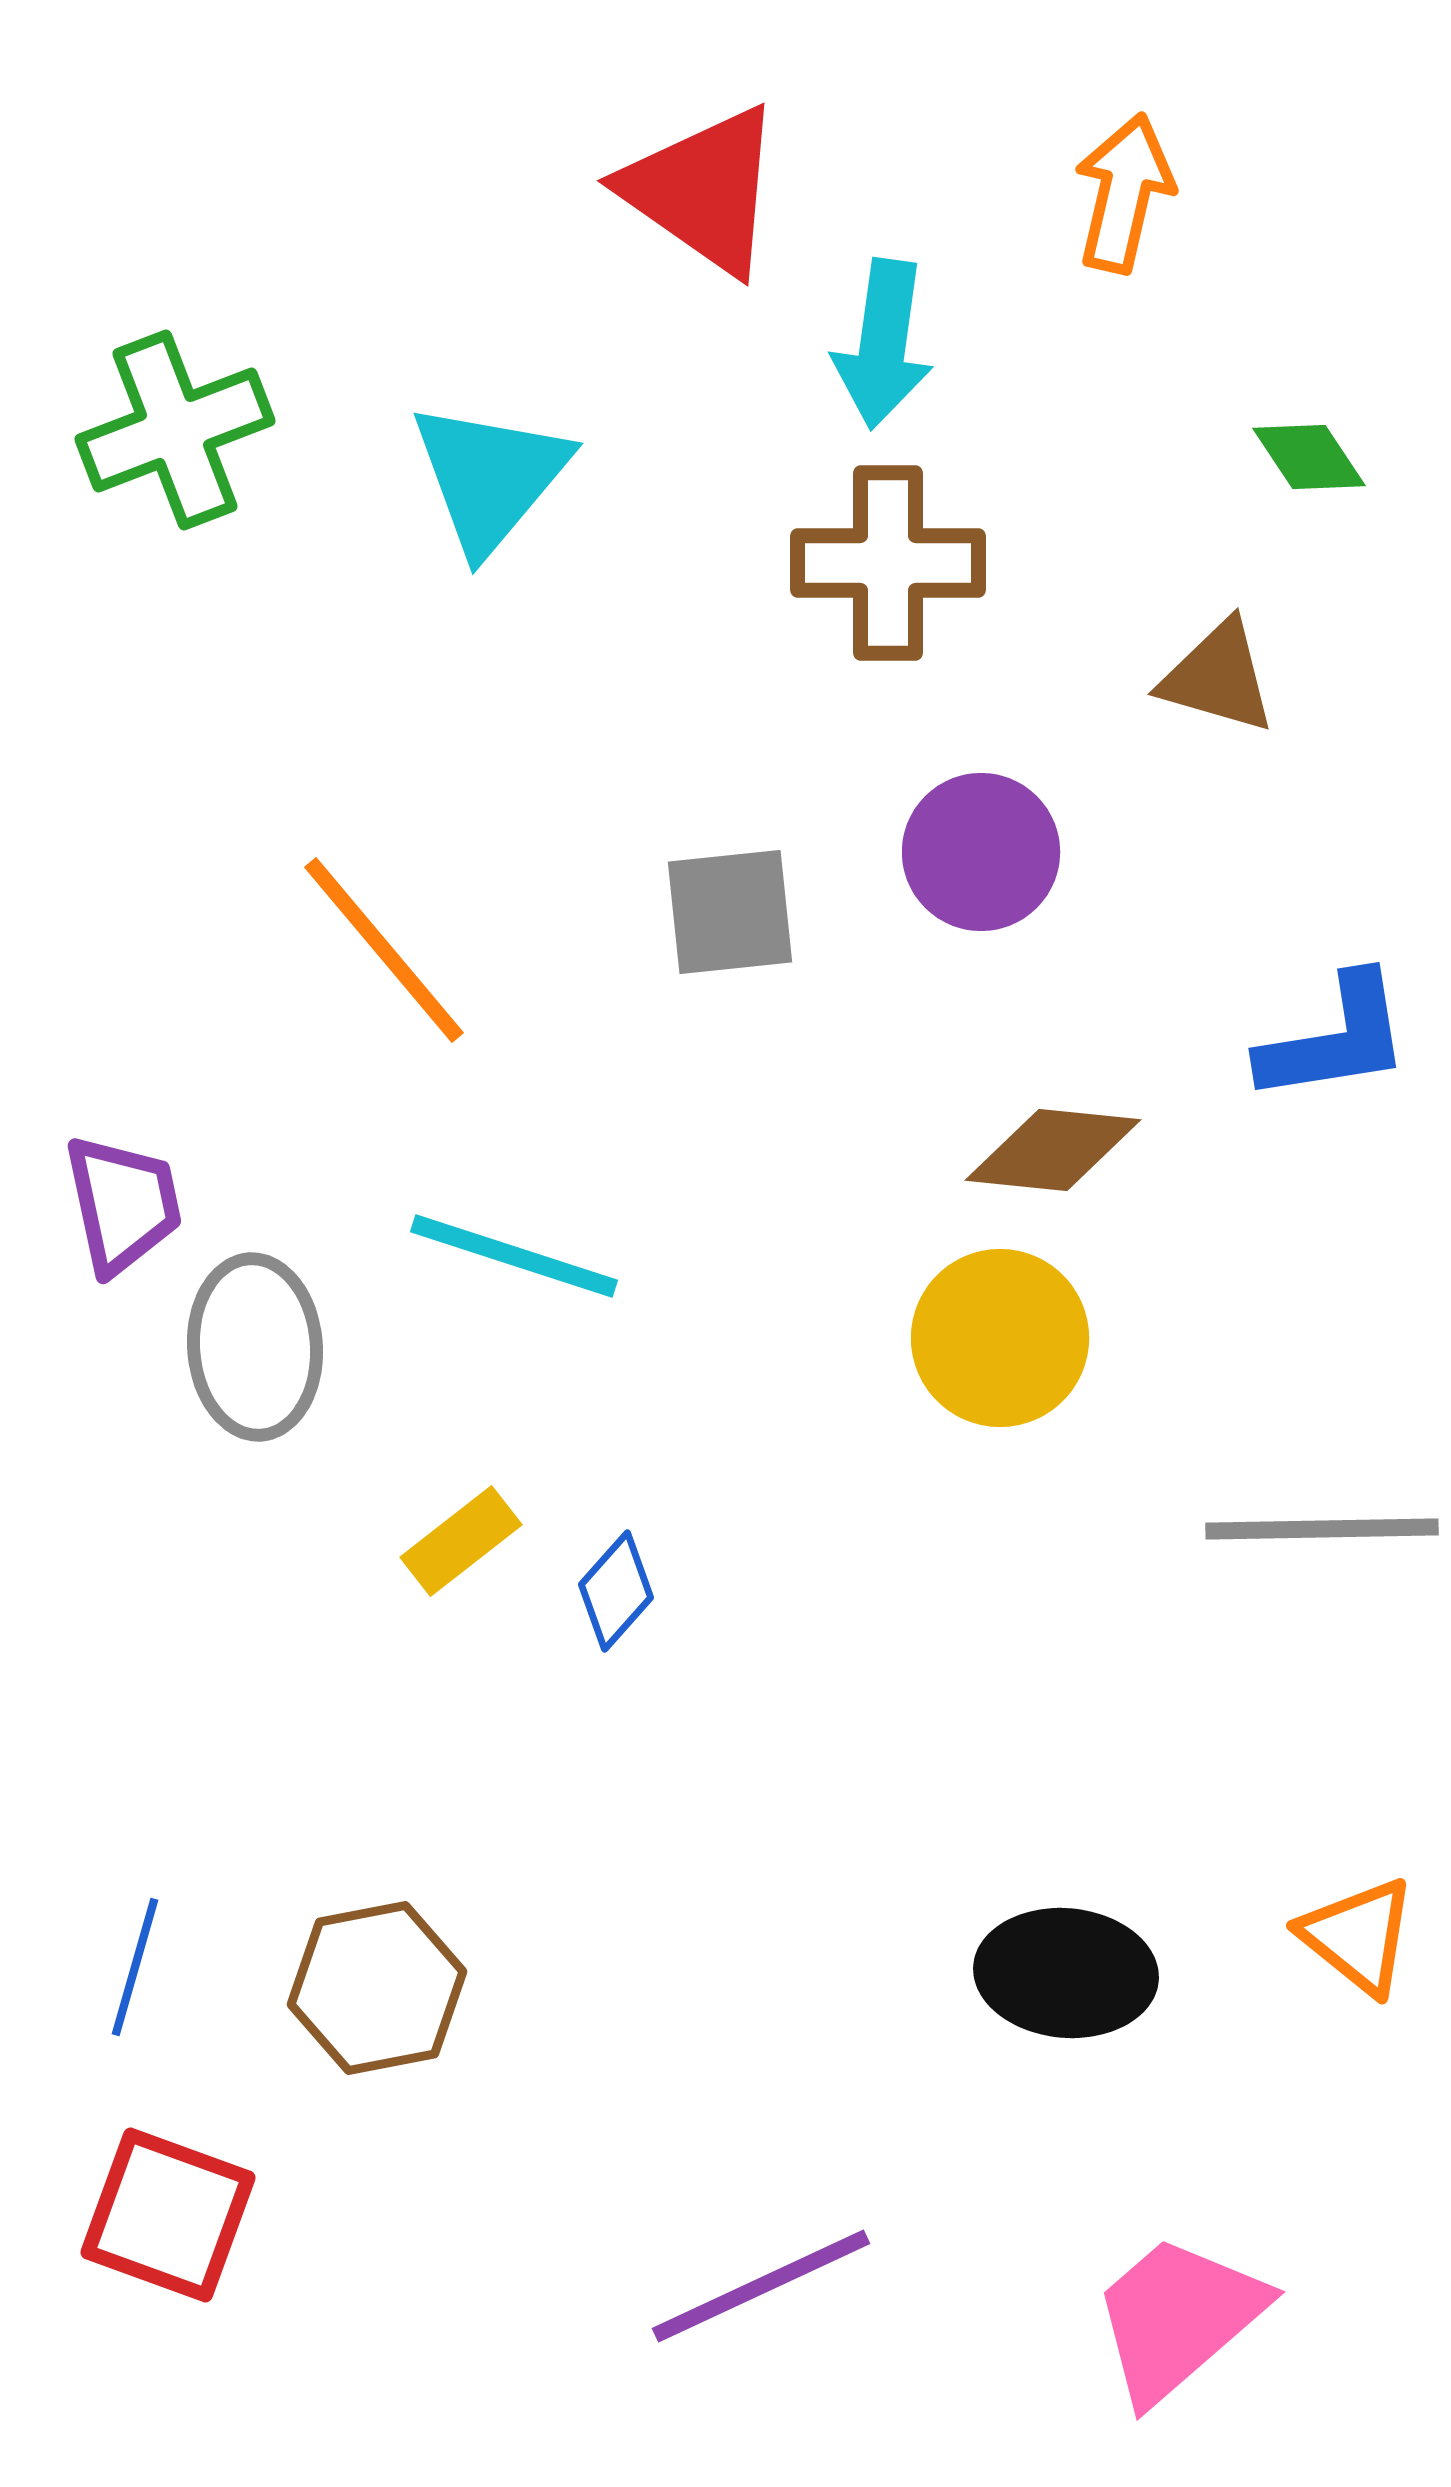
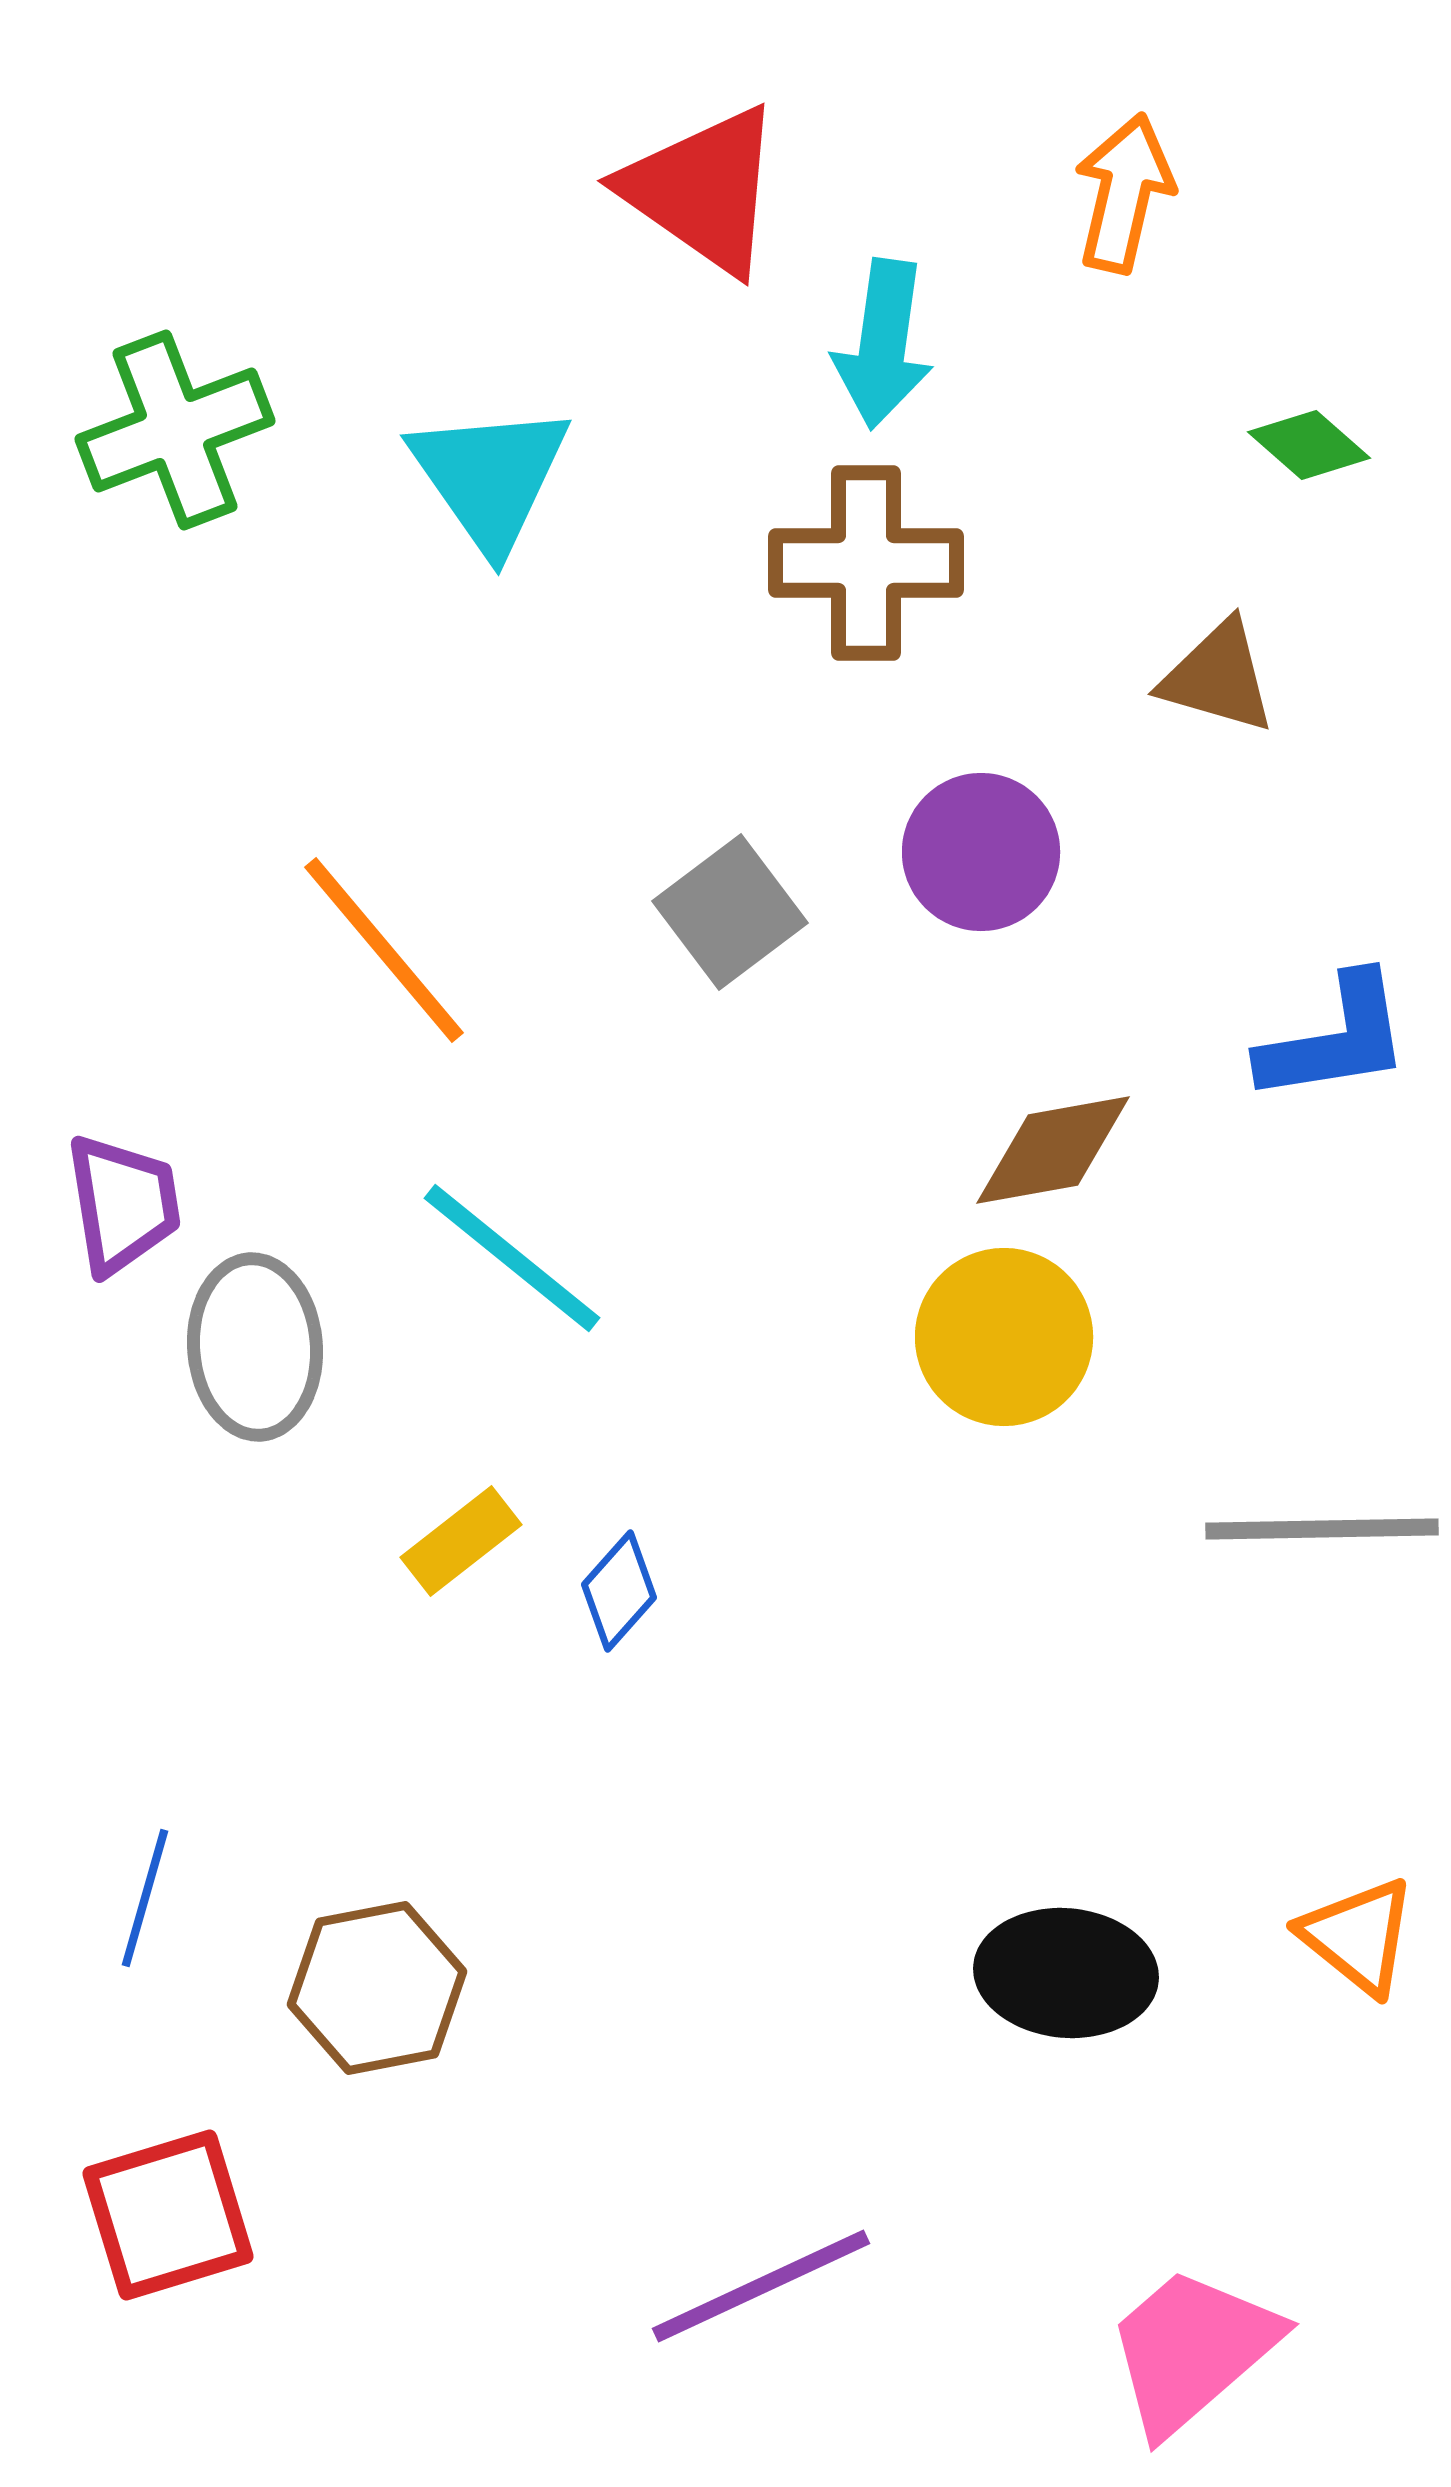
green diamond: moved 12 px up; rotated 15 degrees counterclockwise
cyan triangle: rotated 15 degrees counterclockwise
brown cross: moved 22 px left
gray square: rotated 31 degrees counterclockwise
brown diamond: rotated 16 degrees counterclockwise
purple trapezoid: rotated 3 degrees clockwise
cyan line: moved 2 px left, 2 px down; rotated 21 degrees clockwise
yellow circle: moved 4 px right, 1 px up
blue diamond: moved 3 px right
blue line: moved 10 px right, 69 px up
red square: rotated 37 degrees counterclockwise
pink trapezoid: moved 14 px right, 32 px down
